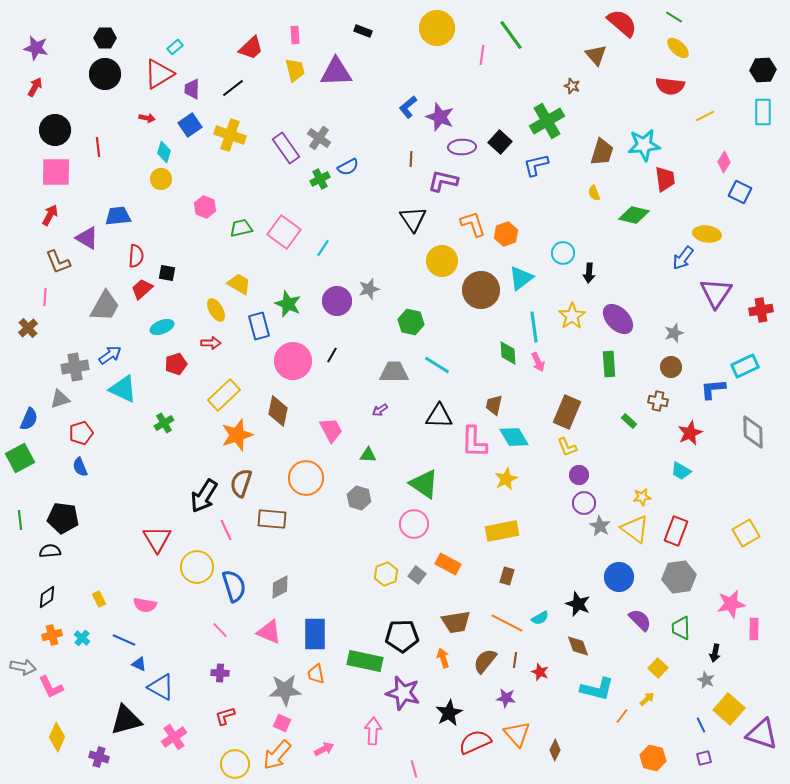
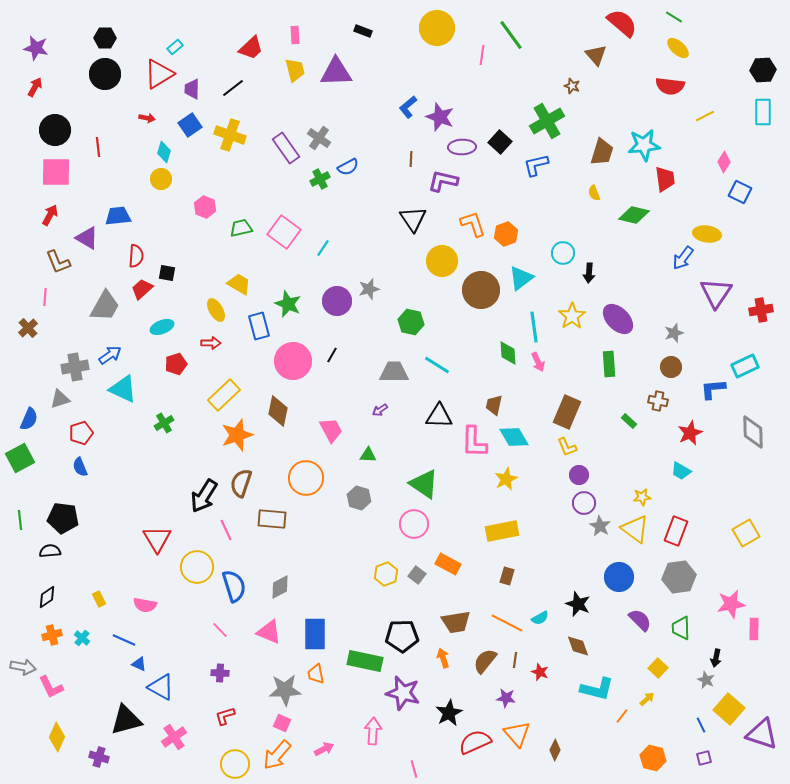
black arrow at (715, 653): moved 1 px right, 5 px down
